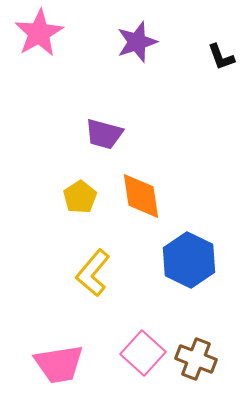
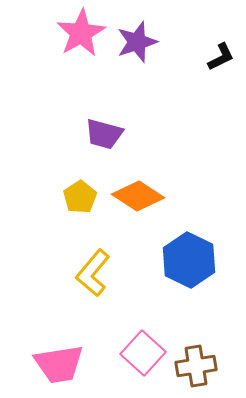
pink star: moved 42 px right
black L-shape: rotated 96 degrees counterclockwise
orange diamond: moved 3 px left; rotated 48 degrees counterclockwise
brown cross: moved 7 px down; rotated 30 degrees counterclockwise
